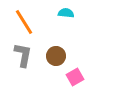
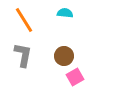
cyan semicircle: moved 1 px left
orange line: moved 2 px up
brown circle: moved 8 px right
